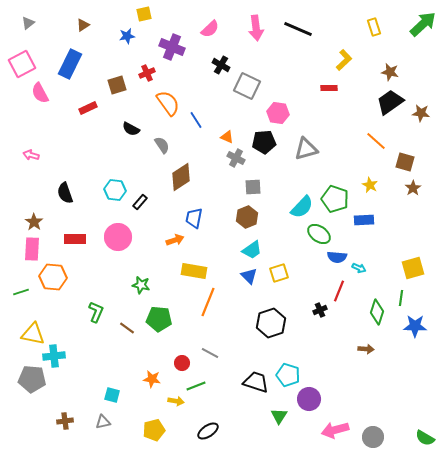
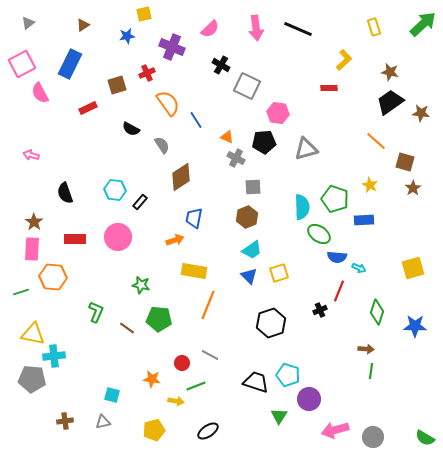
cyan semicircle at (302, 207): rotated 45 degrees counterclockwise
green line at (401, 298): moved 30 px left, 73 px down
orange line at (208, 302): moved 3 px down
gray line at (210, 353): moved 2 px down
